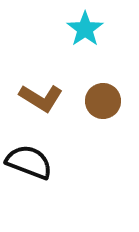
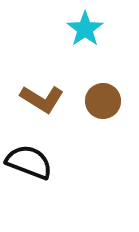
brown L-shape: moved 1 px right, 1 px down
